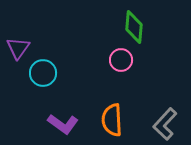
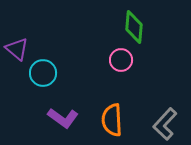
purple triangle: moved 1 px left, 1 px down; rotated 25 degrees counterclockwise
purple L-shape: moved 6 px up
